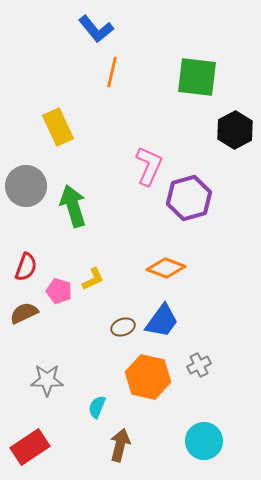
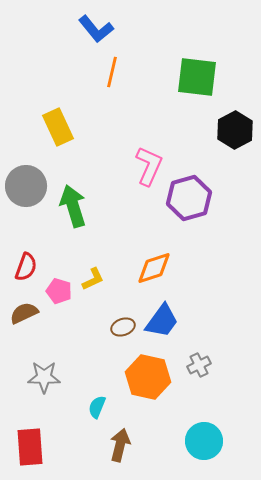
orange diamond: moved 12 px left; rotated 39 degrees counterclockwise
gray star: moved 3 px left, 3 px up
red rectangle: rotated 60 degrees counterclockwise
